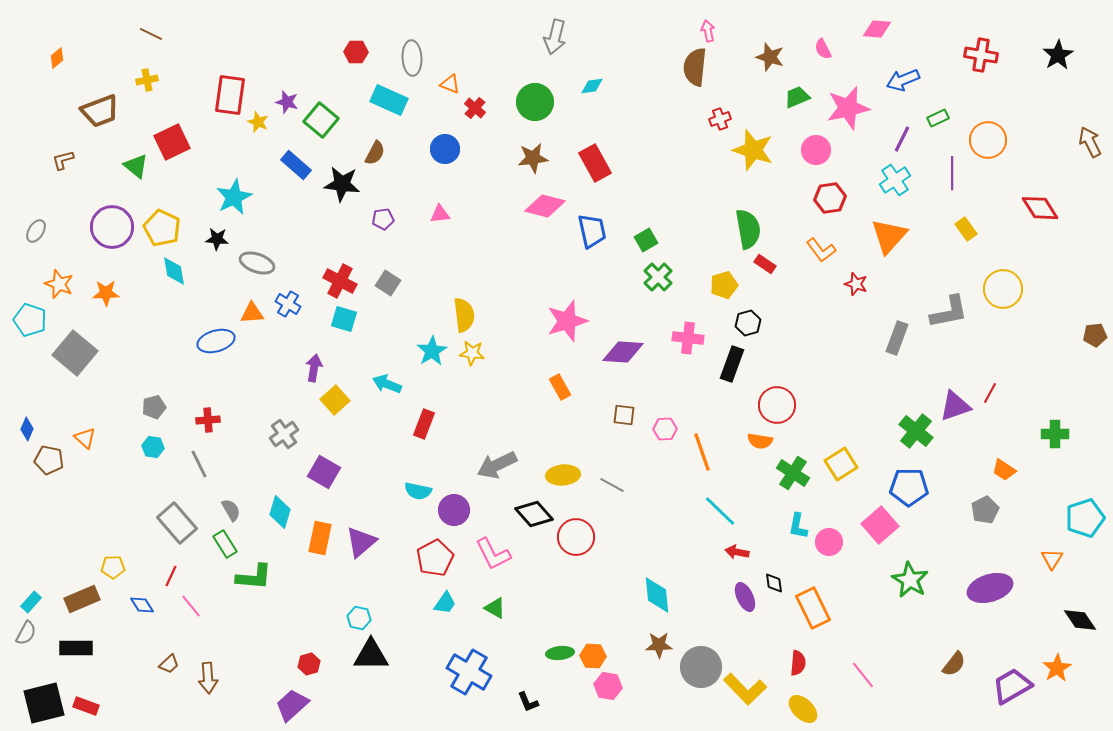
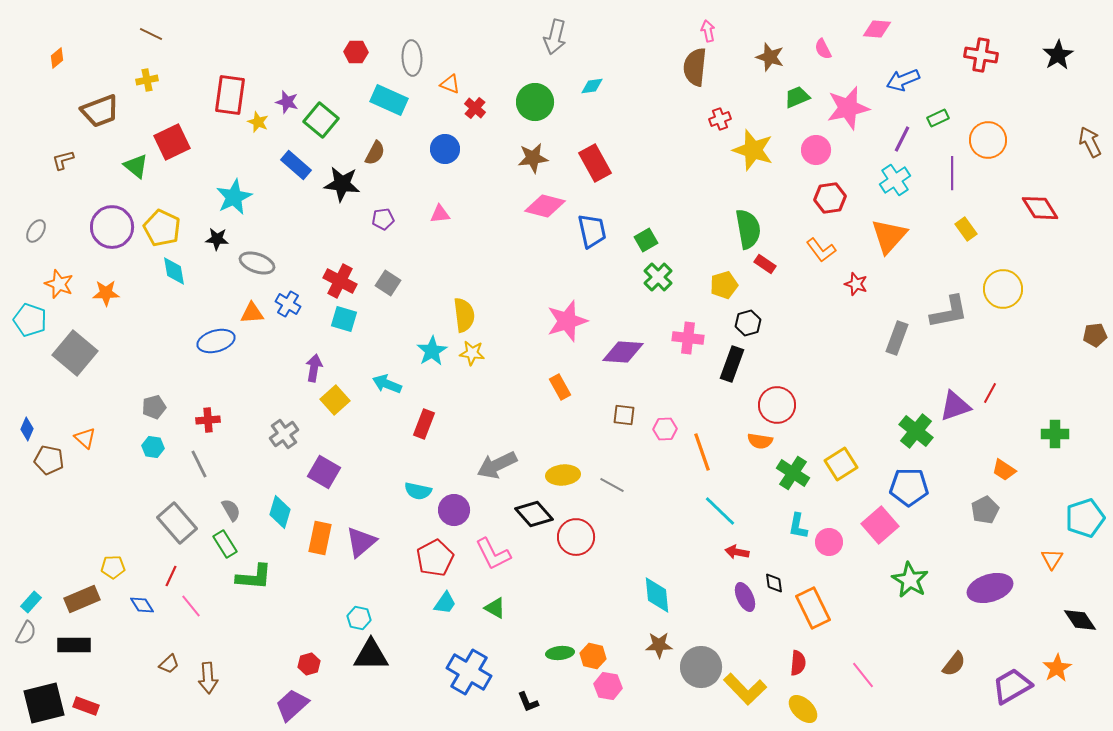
black rectangle at (76, 648): moved 2 px left, 3 px up
orange hexagon at (593, 656): rotated 10 degrees clockwise
